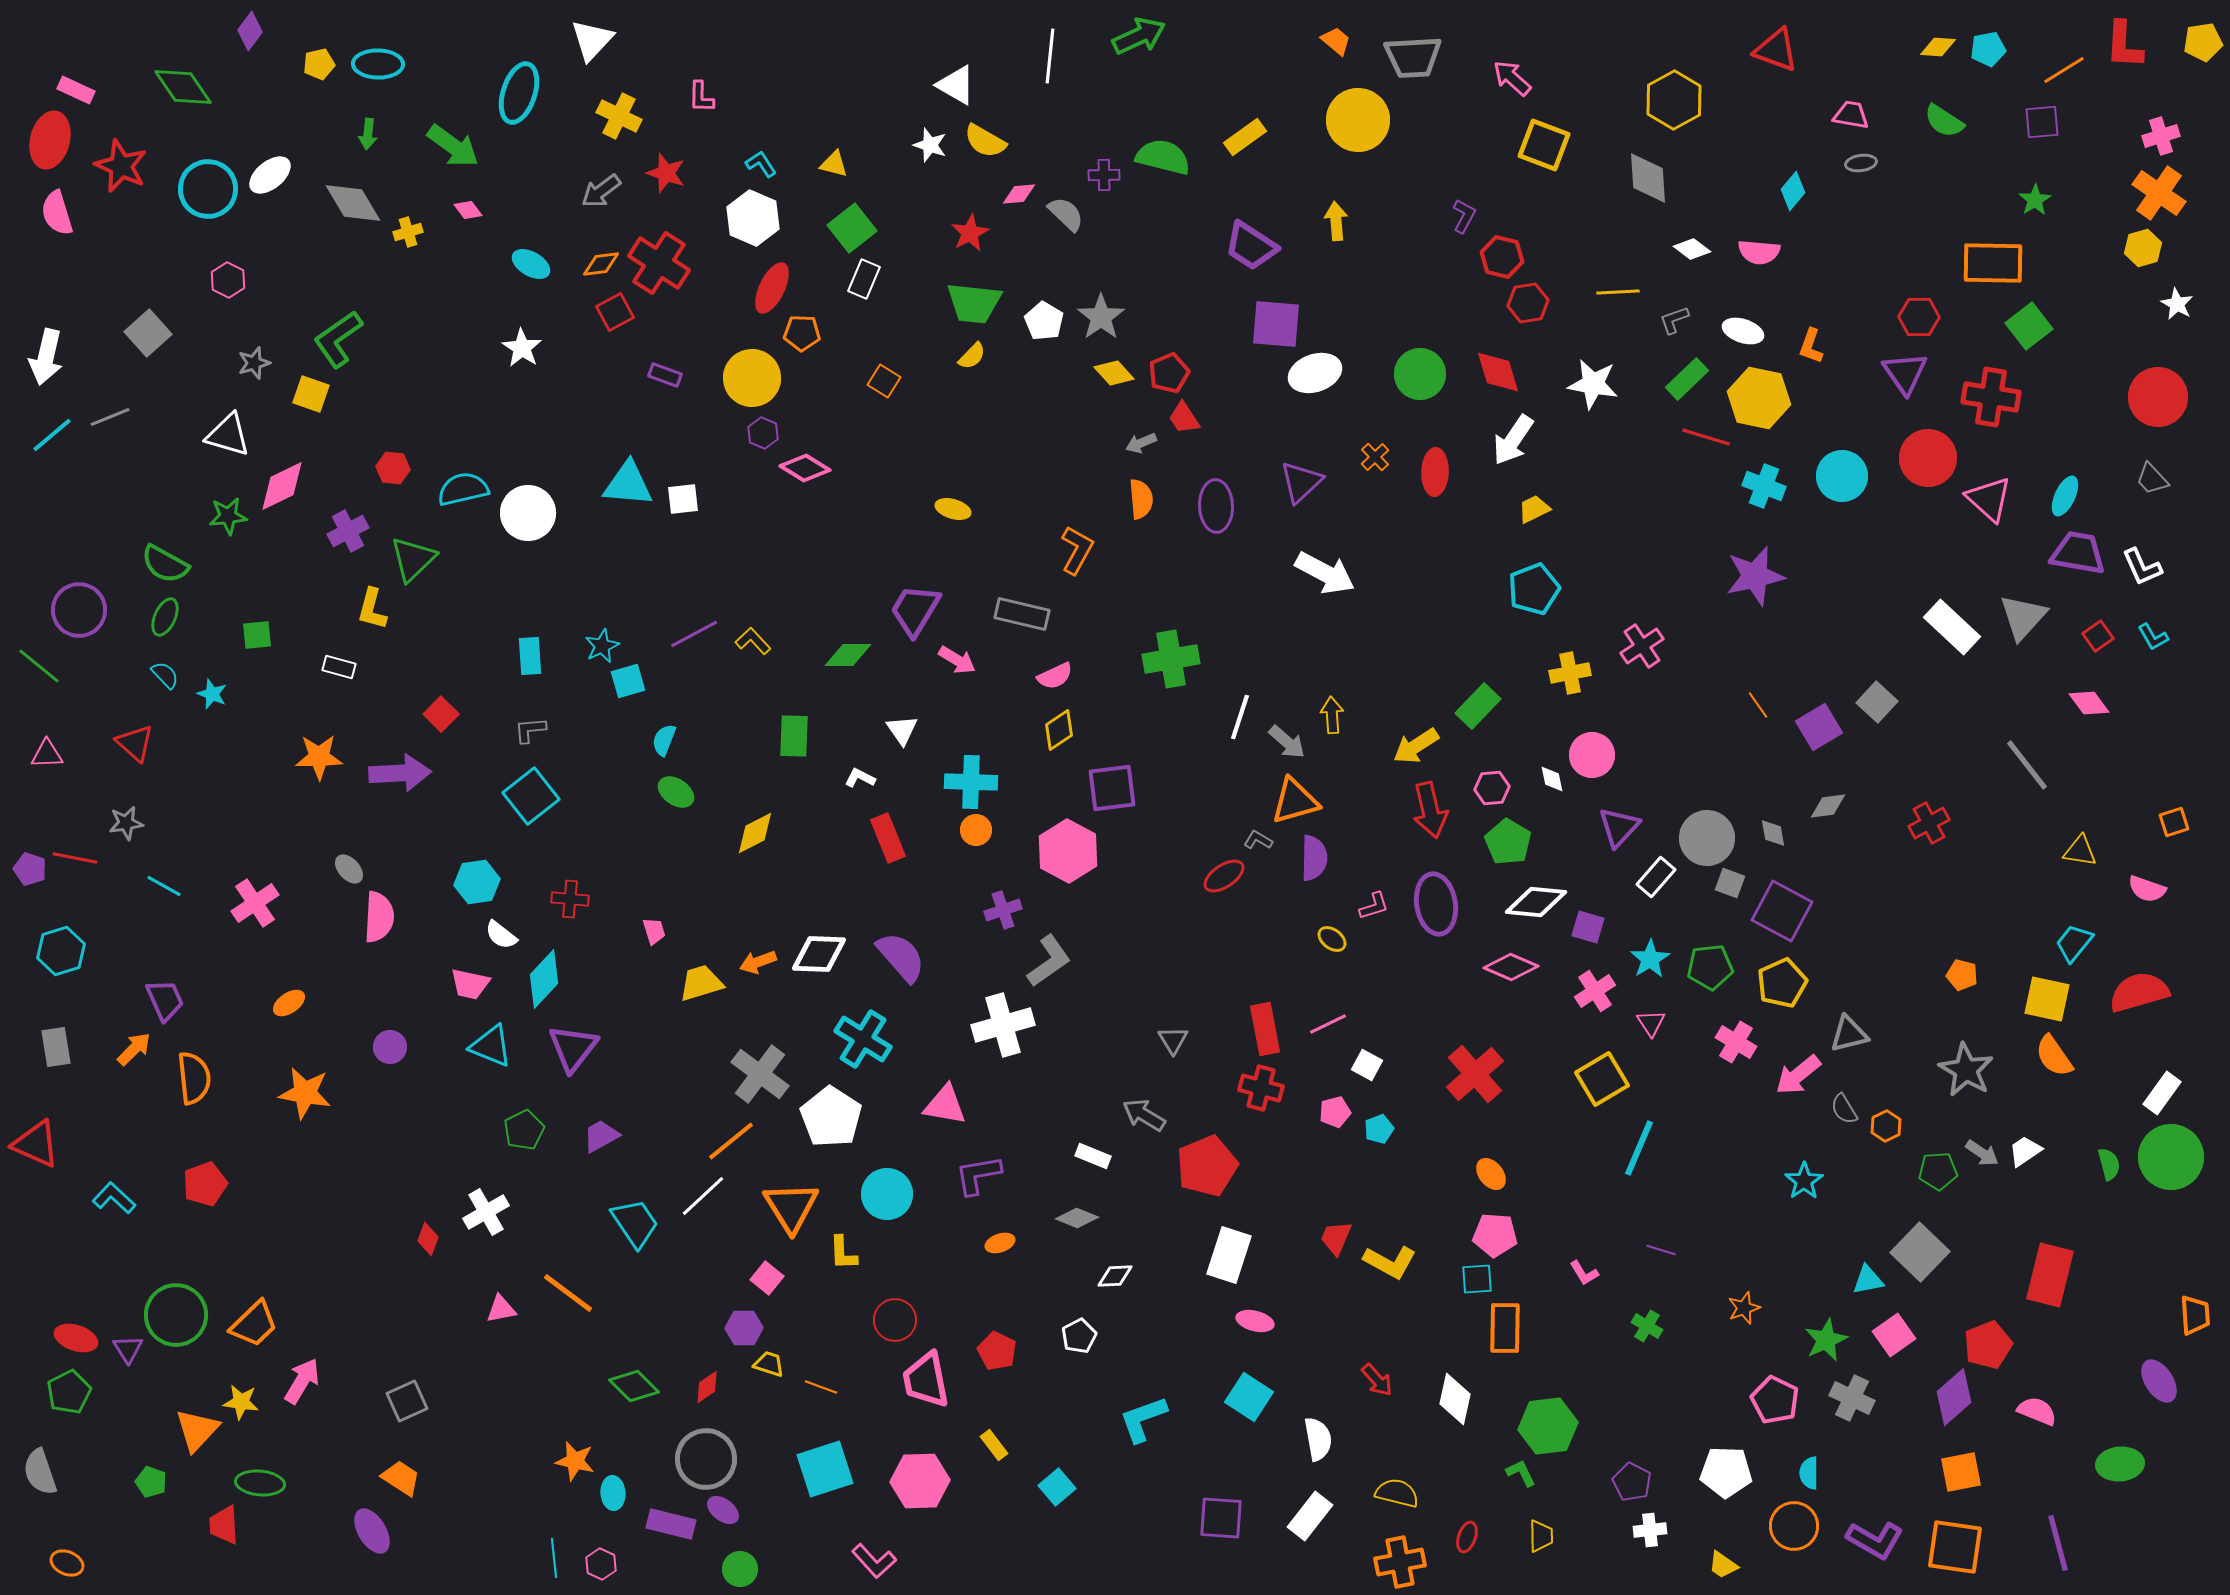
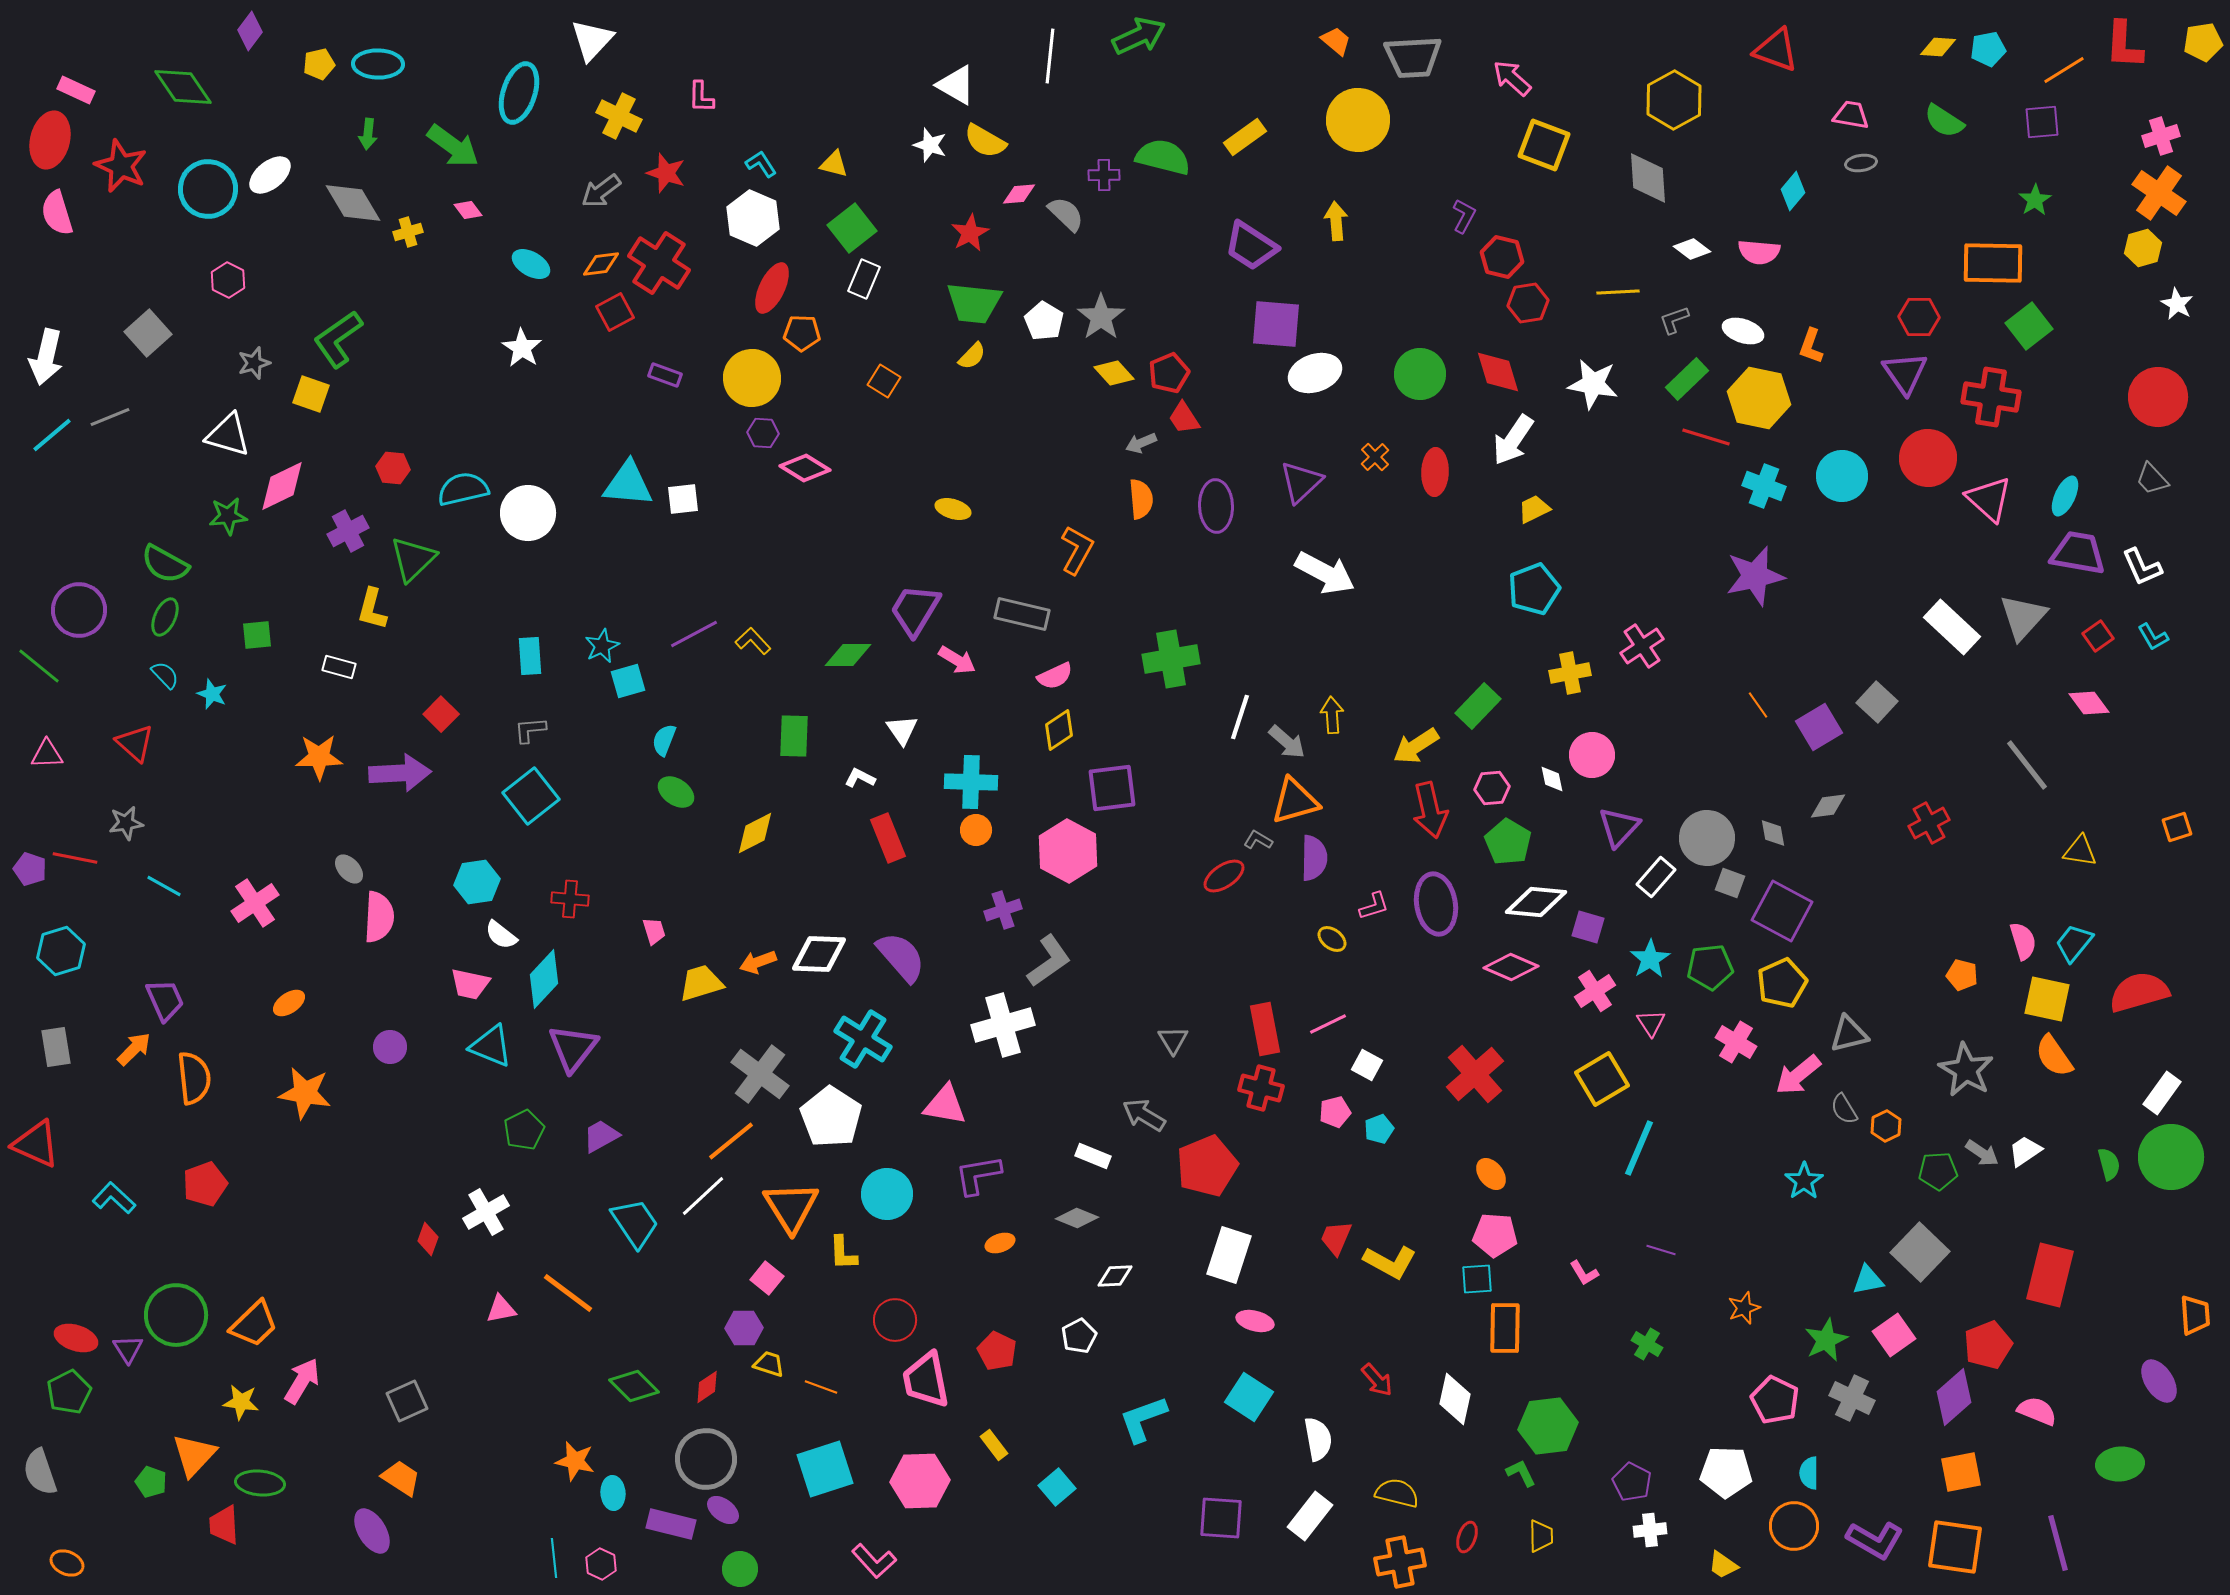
purple hexagon at (763, 433): rotated 20 degrees counterclockwise
orange square at (2174, 822): moved 3 px right, 5 px down
pink semicircle at (2147, 889): moved 124 px left, 52 px down; rotated 126 degrees counterclockwise
green cross at (1647, 1326): moved 18 px down
orange triangle at (197, 1430): moved 3 px left, 25 px down
